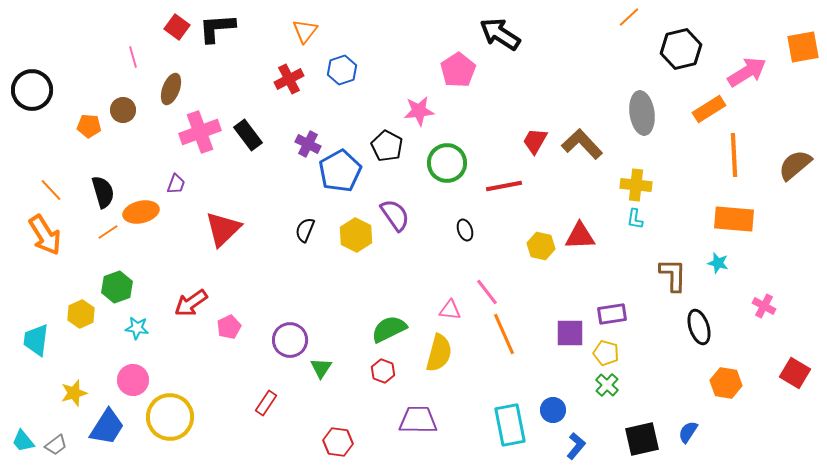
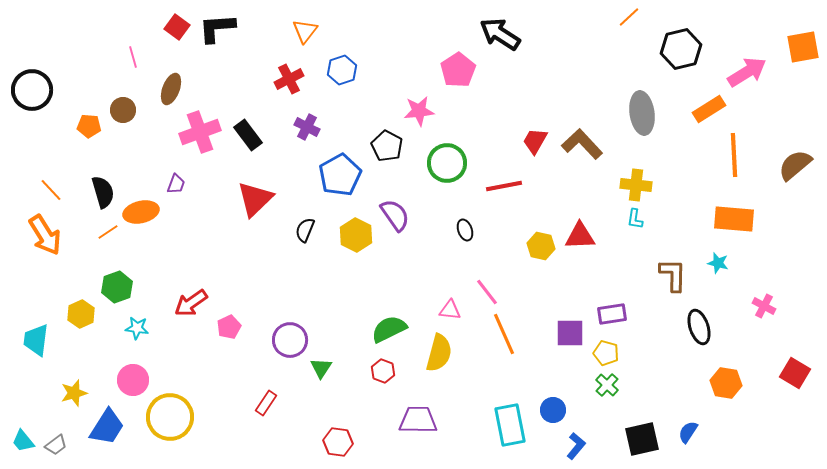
purple cross at (308, 144): moved 1 px left, 17 px up
blue pentagon at (340, 171): moved 4 px down
red triangle at (223, 229): moved 32 px right, 30 px up
